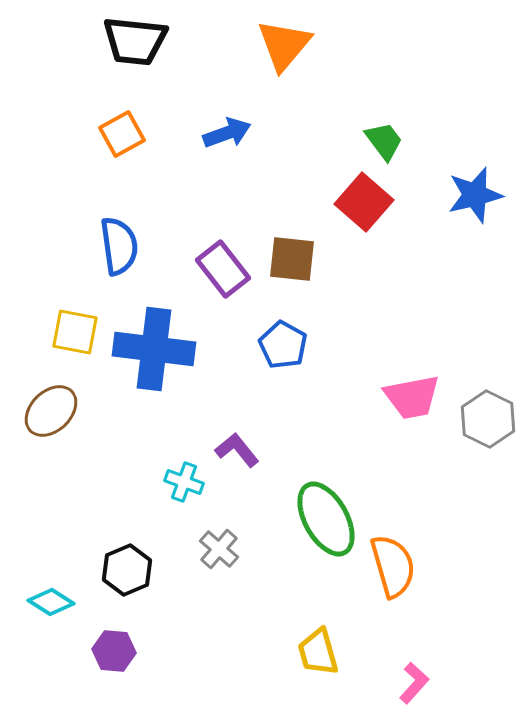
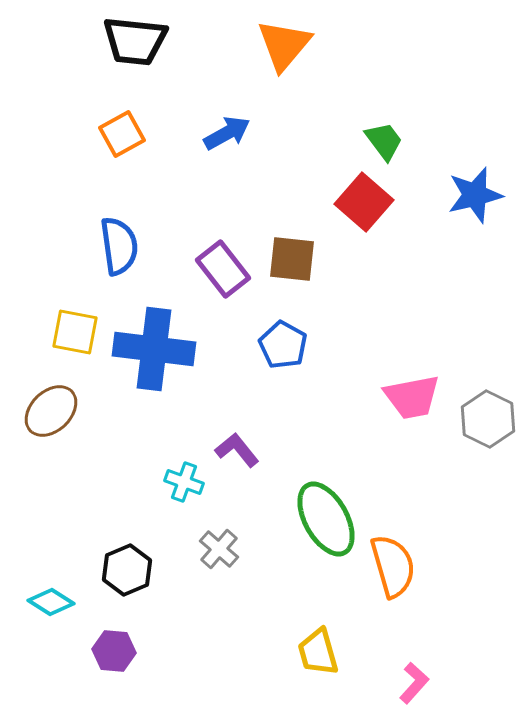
blue arrow: rotated 9 degrees counterclockwise
